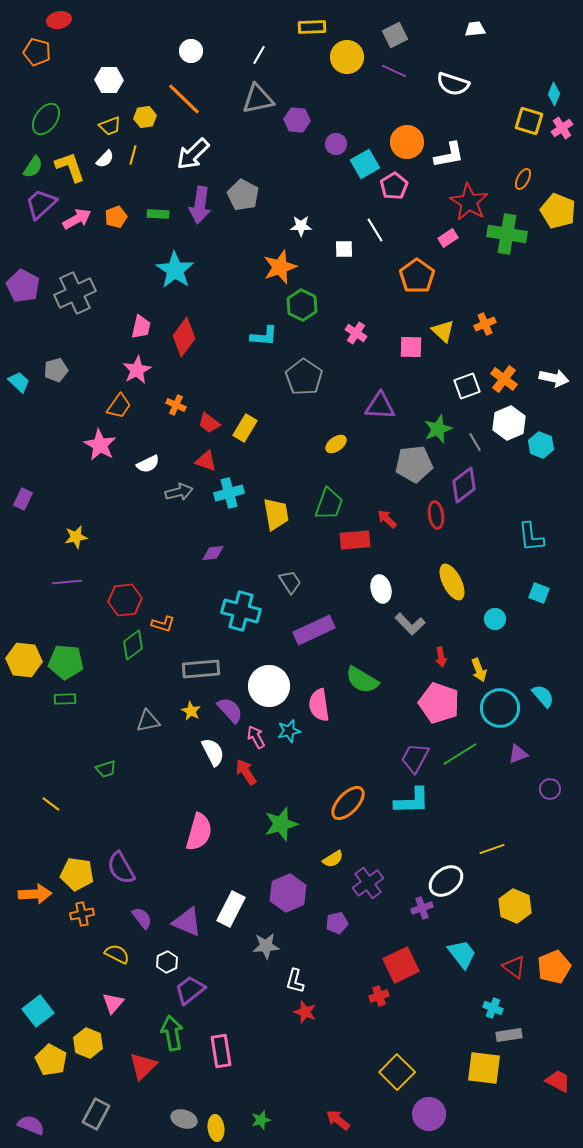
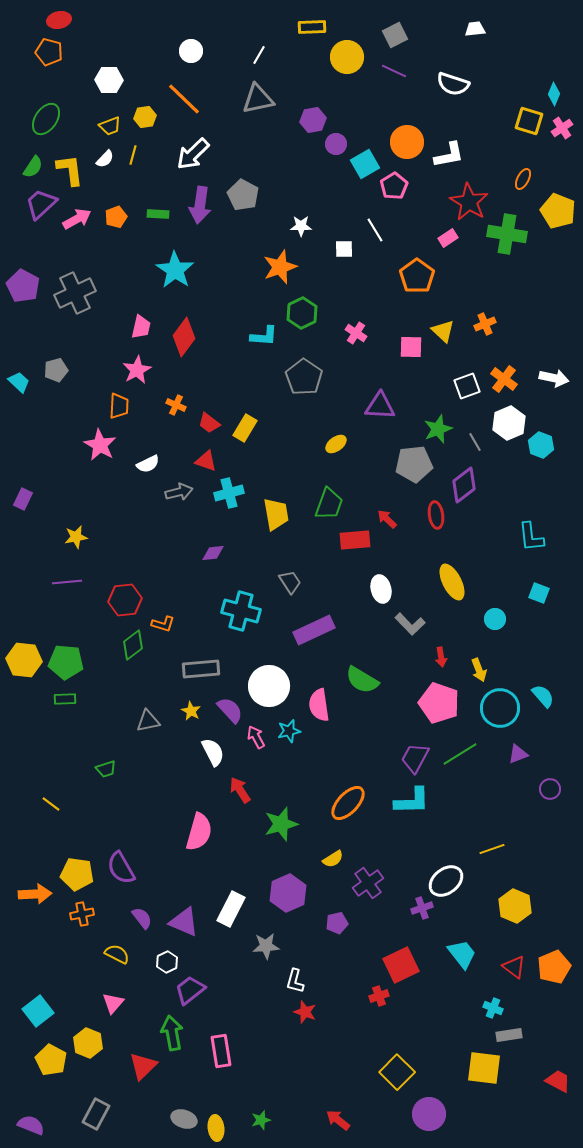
orange pentagon at (37, 52): moved 12 px right
purple hexagon at (297, 120): moved 16 px right; rotated 15 degrees counterclockwise
yellow L-shape at (70, 167): moved 3 px down; rotated 12 degrees clockwise
green hexagon at (302, 305): moved 8 px down; rotated 8 degrees clockwise
orange trapezoid at (119, 406): rotated 32 degrees counterclockwise
red arrow at (246, 772): moved 6 px left, 18 px down
purple triangle at (187, 922): moved 3 px left
